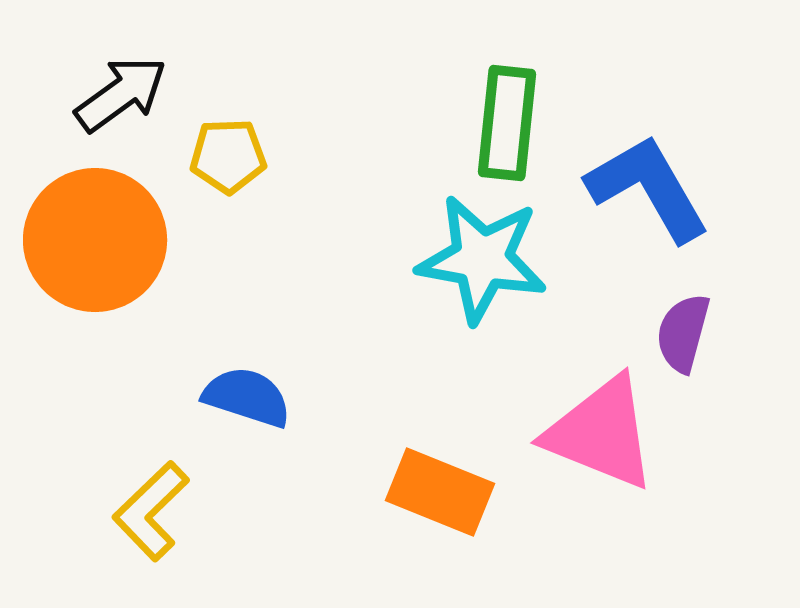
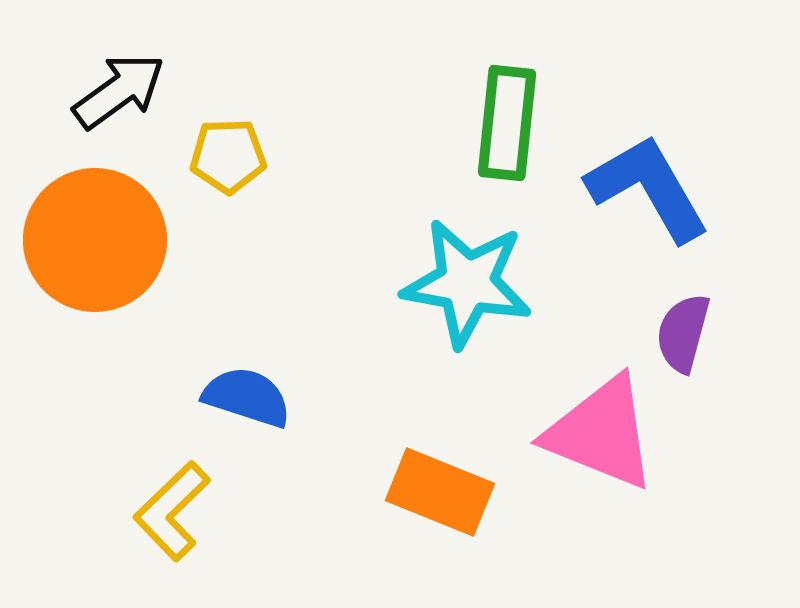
black arrow: moved 2 px left, 3 px up
cyan star: moved 15 px left, 24 px down
yellow L-shape: moved 21 px right
